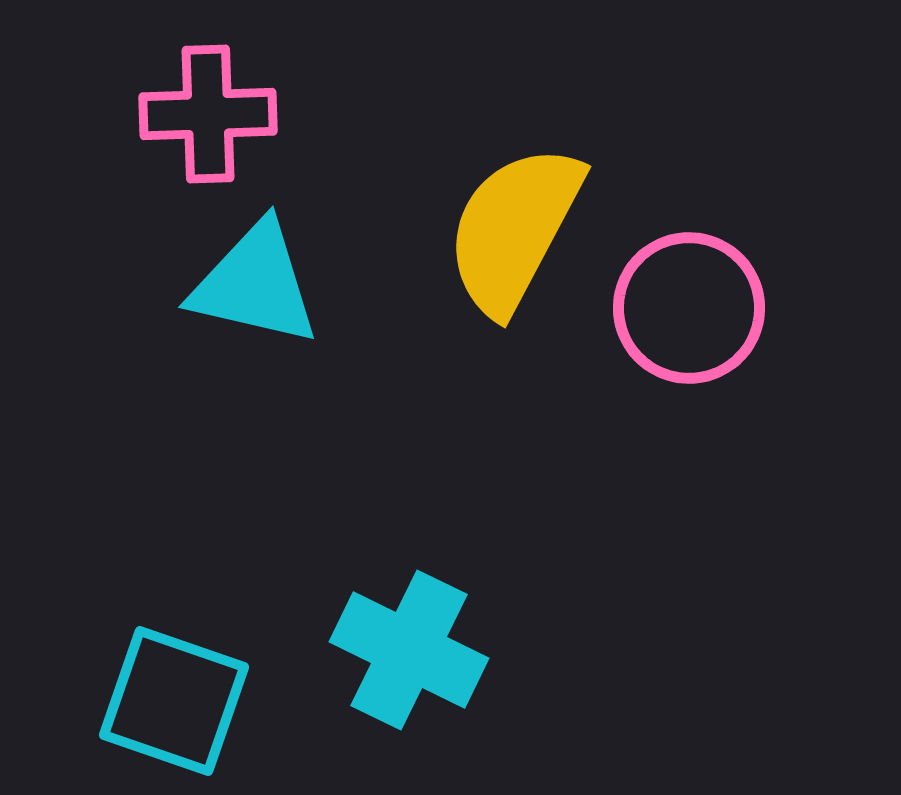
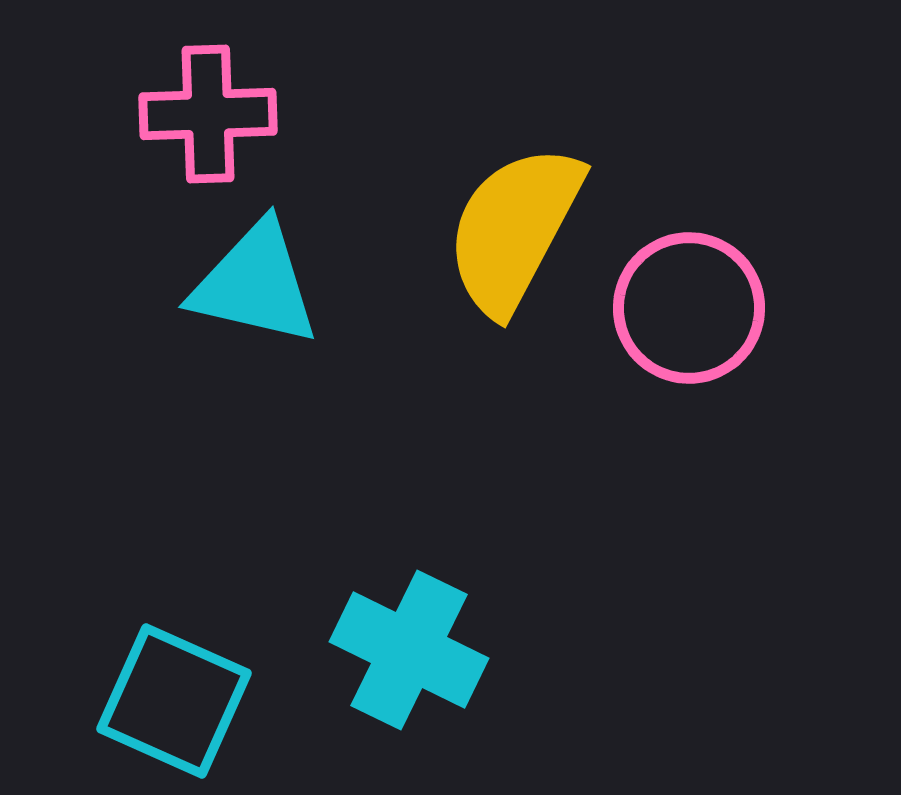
cyan square: rotated 5 degrees clockwise
